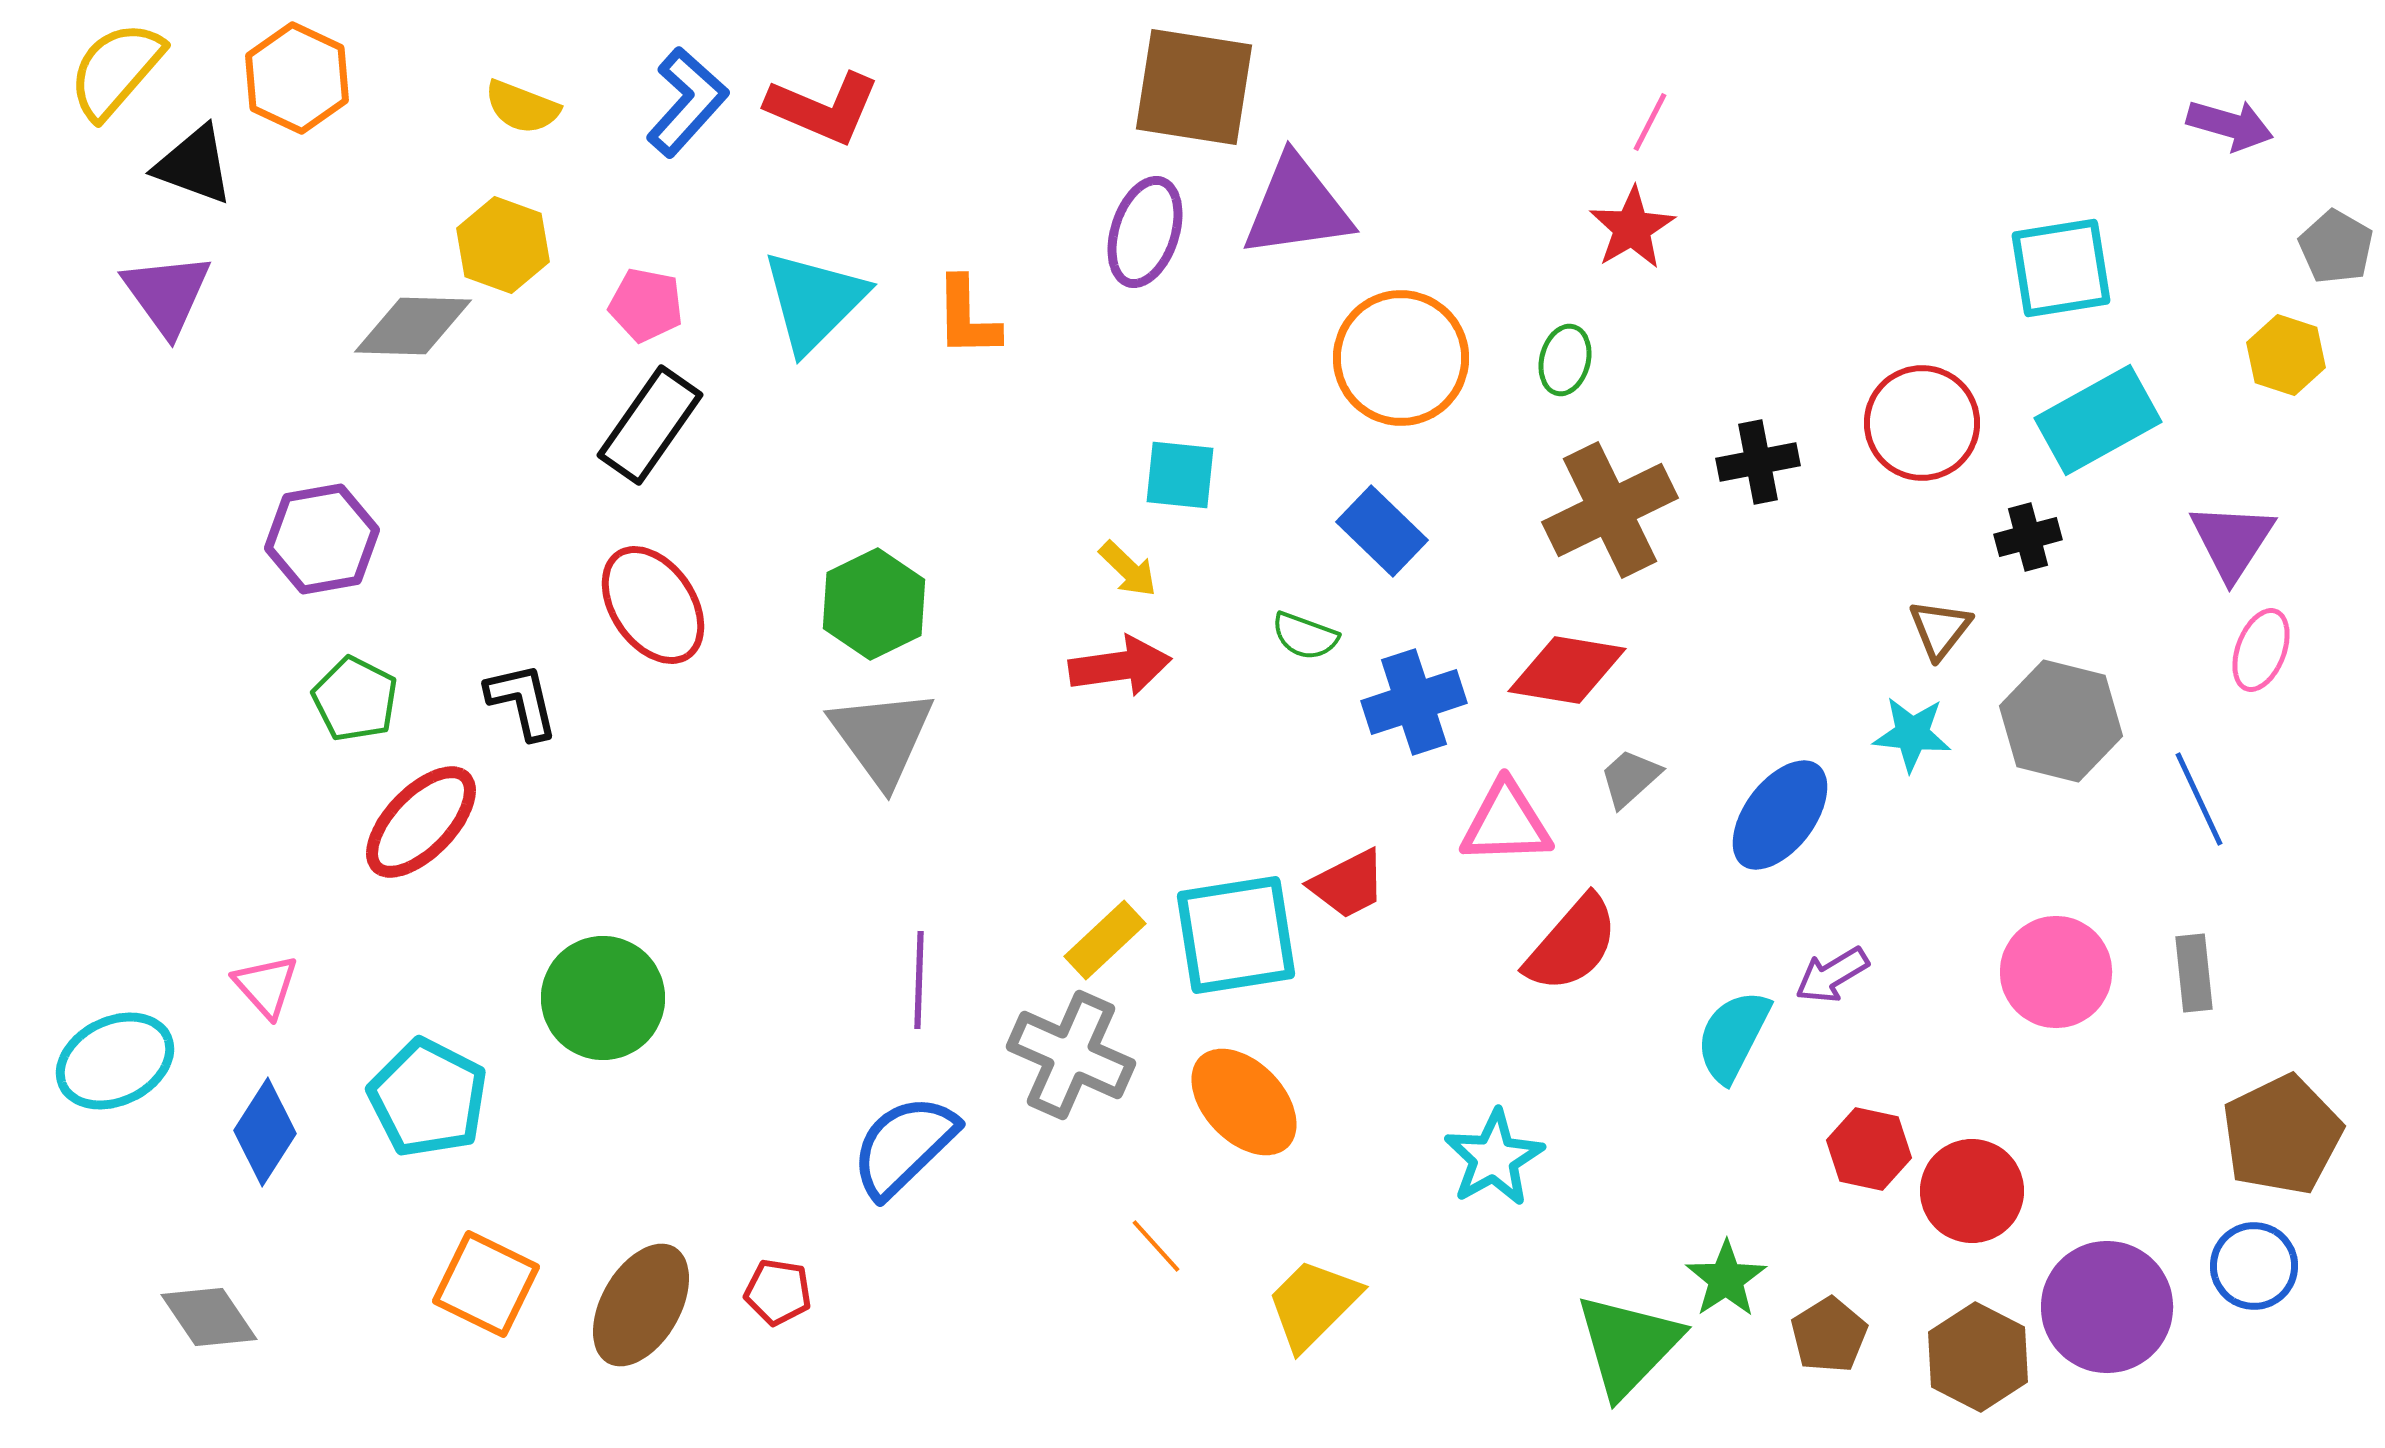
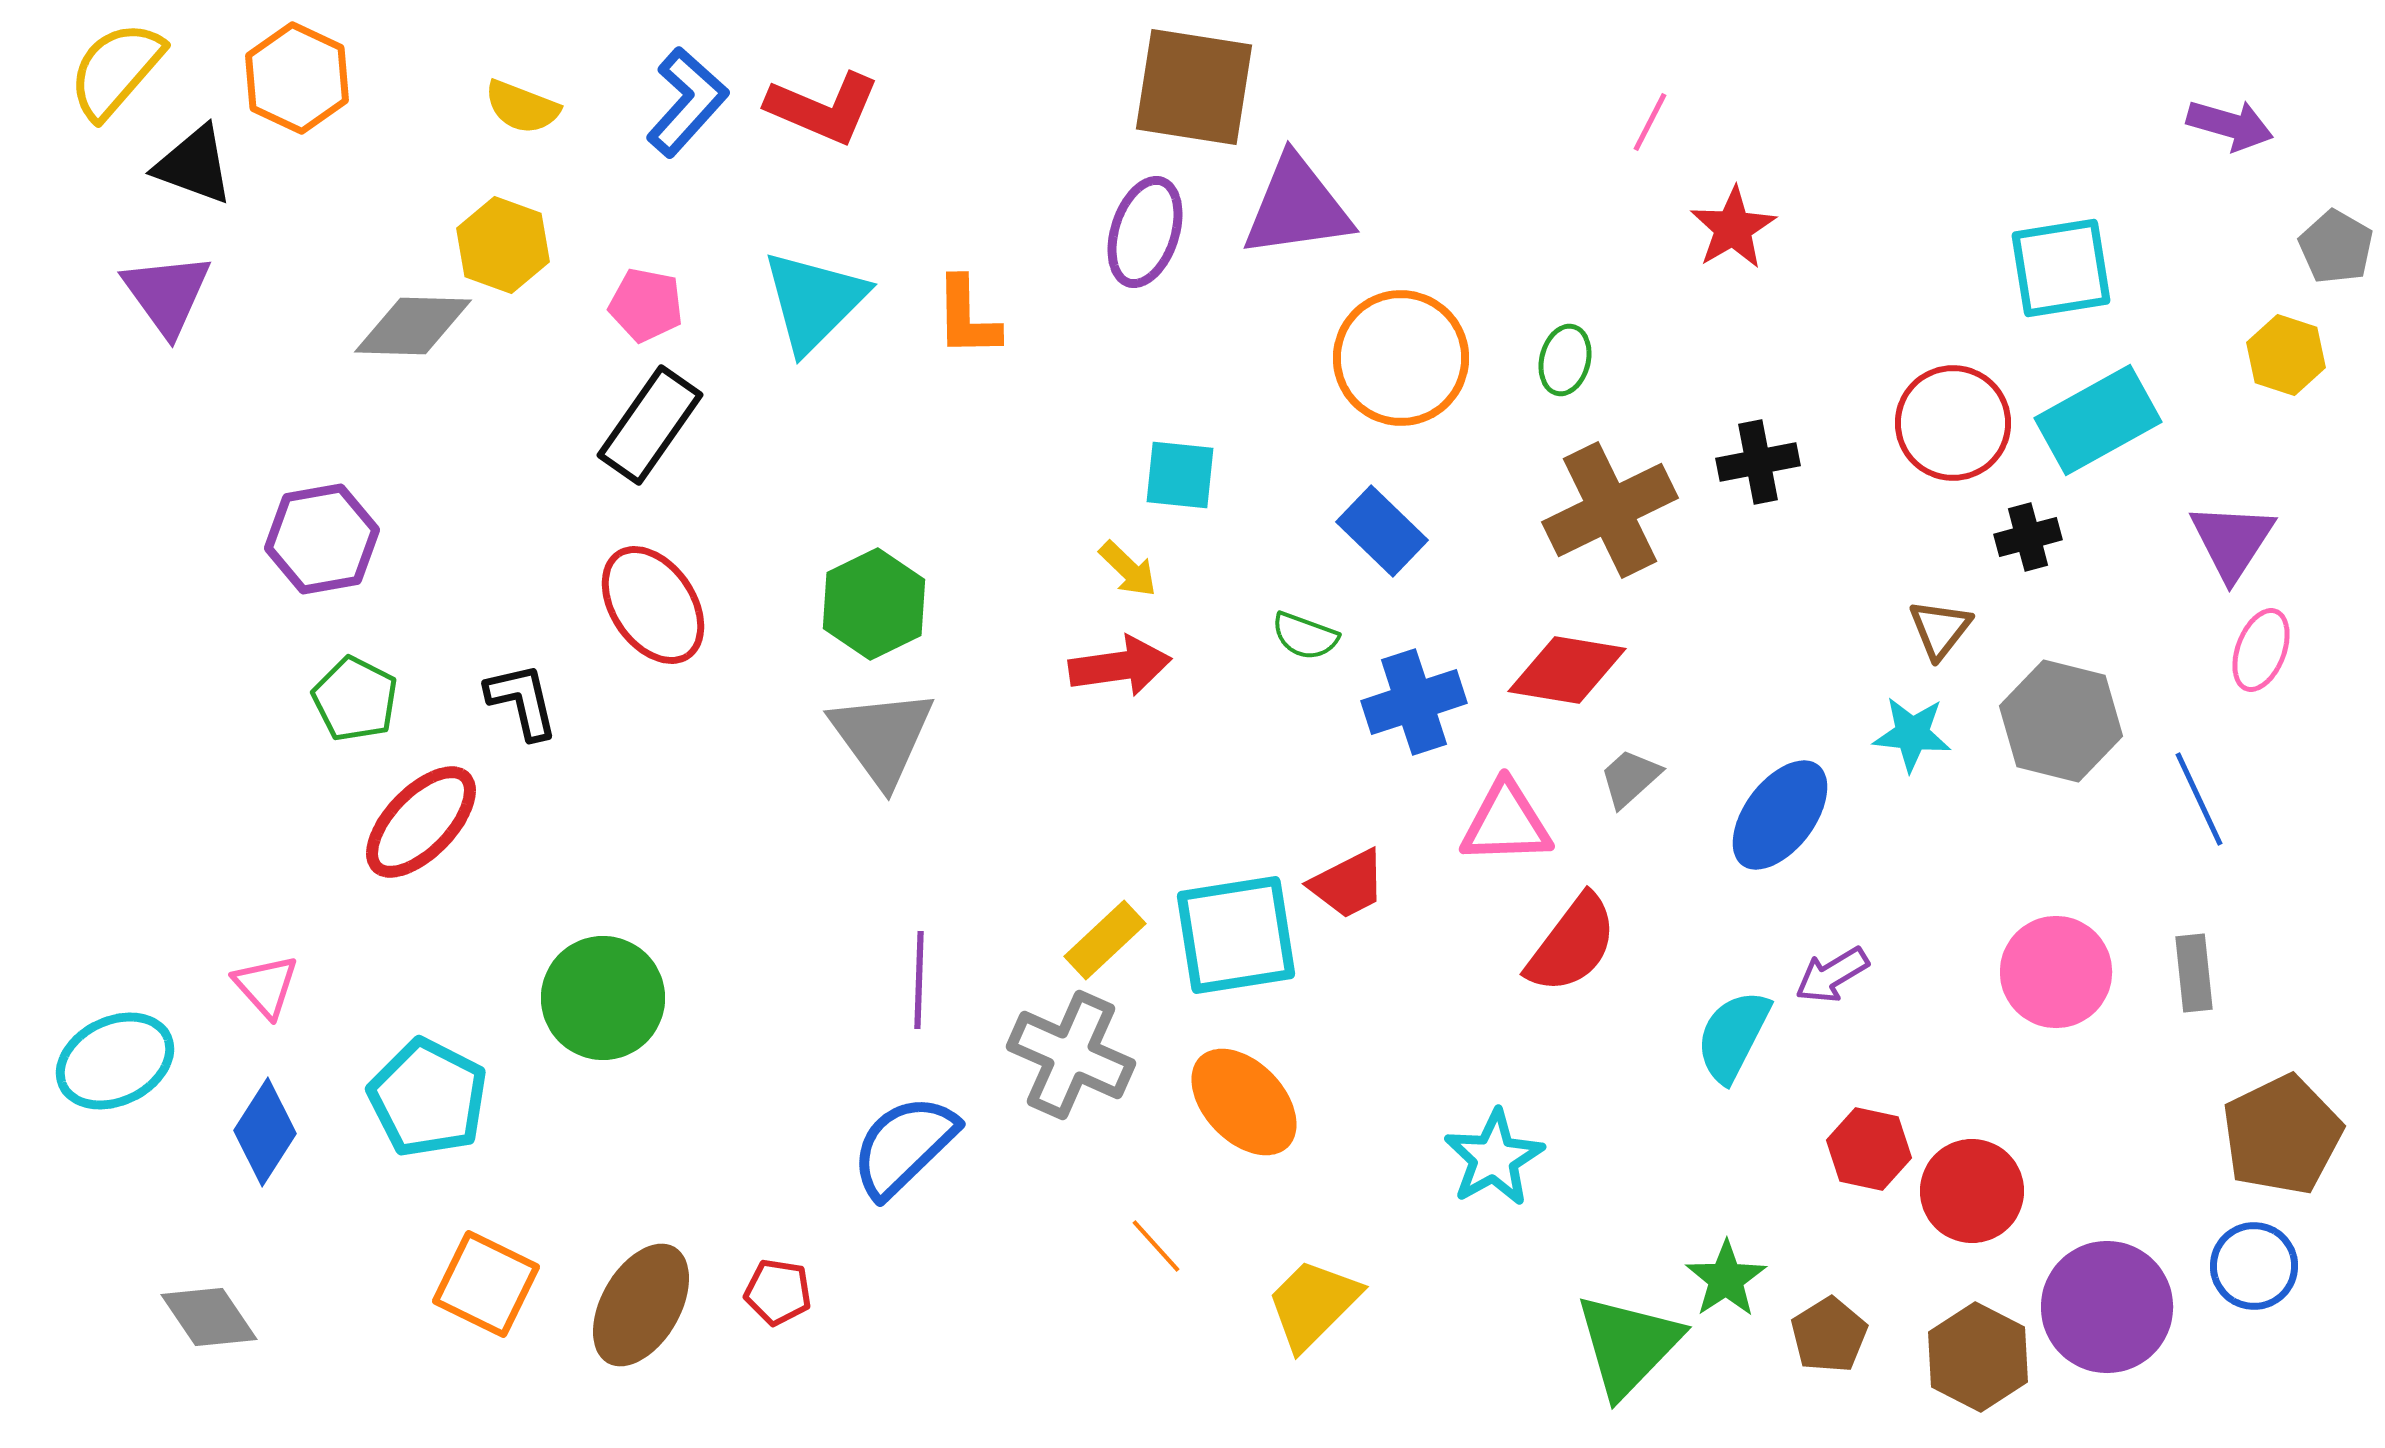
red star at (1632, 228): moved 101 px right
red circle at (1922, 423): moved 31 px right
red semicircle at (1572, 944): rotated 4 degrees counterclockwise
